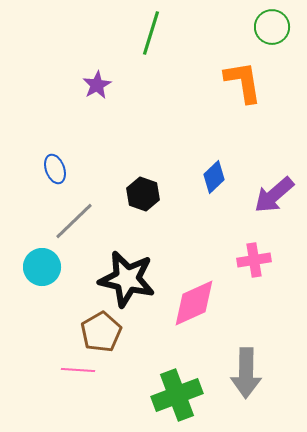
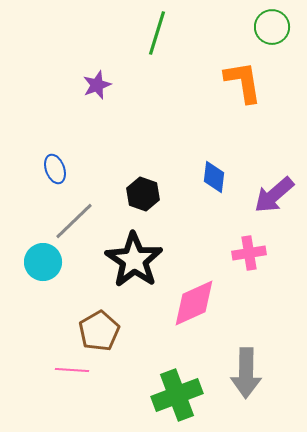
green line: moved 6 px right
purple star: rotated 8 degrees clockwise
blue diamond: rotated 40 degrees counterclockwise
pink cross: moved 5 px left, 7 px up
cyan circle: moved 1 px right, 5 px up
black star: moved 7 px right, 19 px up; rotated 22 degrees clockwise
brown pentagon: moved 2 px left, 1 px up
pink line: moved 6 px left
